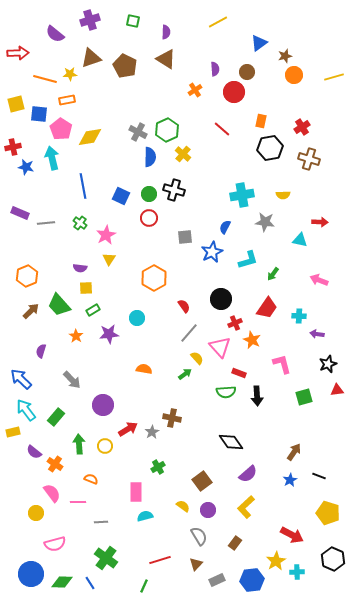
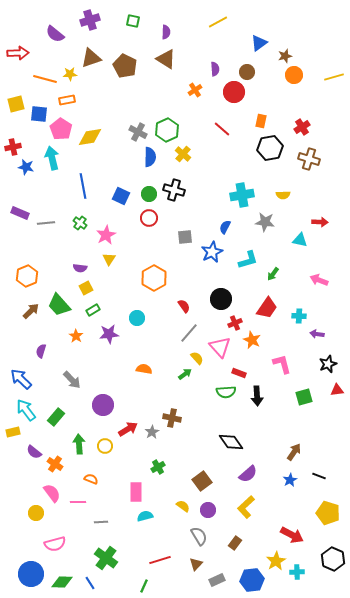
yellow square at (86, 288): rotated 24 degrees counterclockwise
